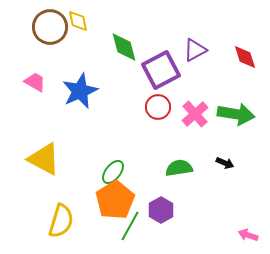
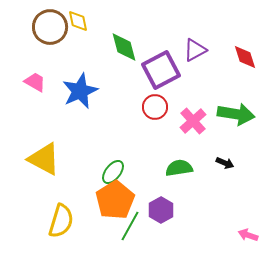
red circle: moved 3 px left
pink cross: moved 2 px left, 7 px down
